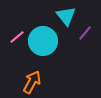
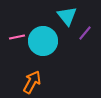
cyan triangle: moved 1 px right
pink line: rotated 28 degrees clockwise
